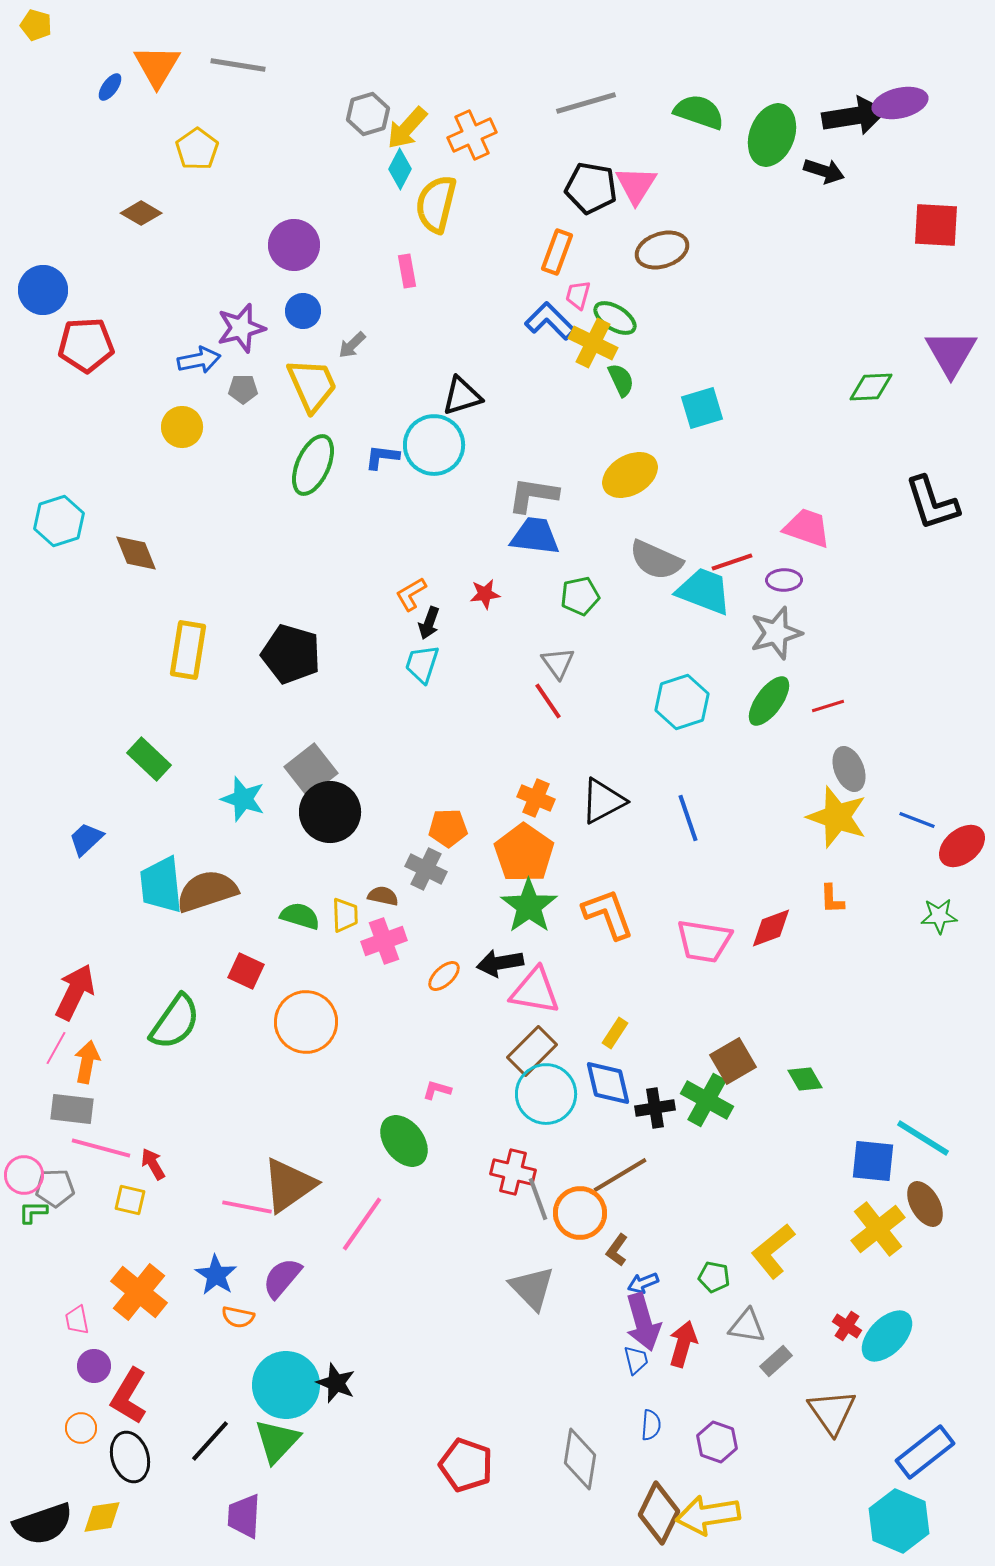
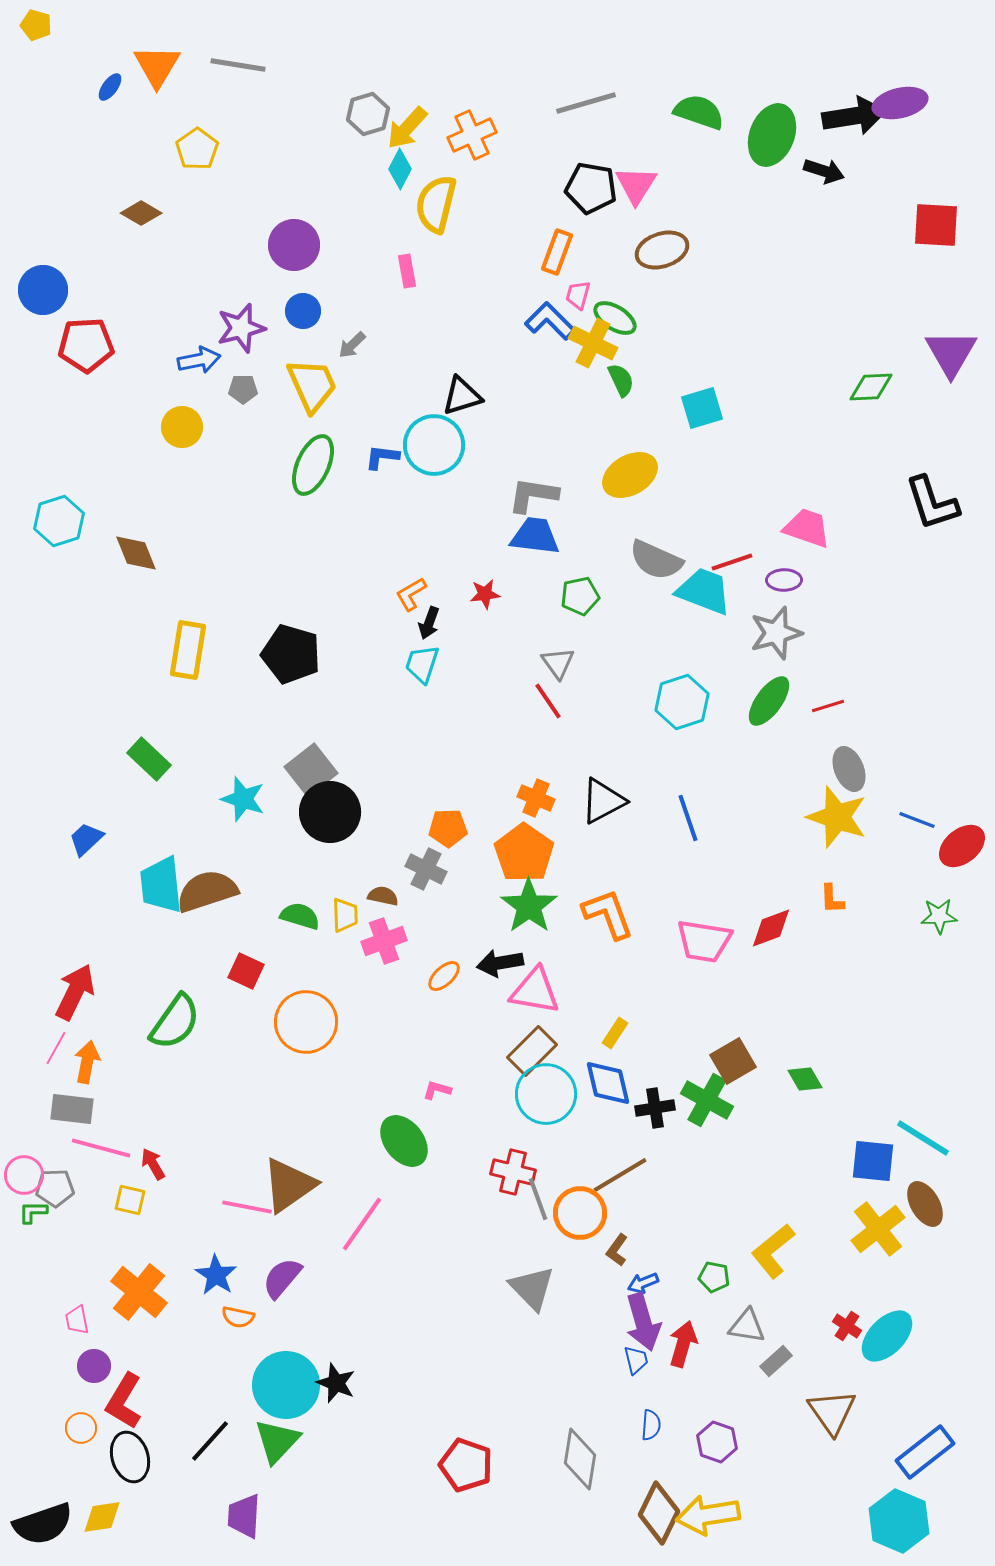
red L-shape at (129, 1396): moved 5 px left, 5 px down
